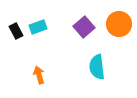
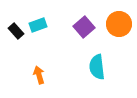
cyan rectangle: moved 2 px up
black rectangle: rotated 14 degrees counterclockwise
